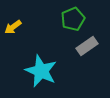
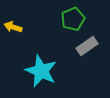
yellow arrow: rotated 54 degrees clockwise
